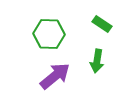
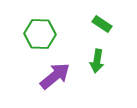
green hexagon: moved 9 px left
